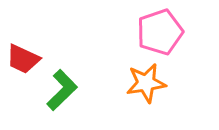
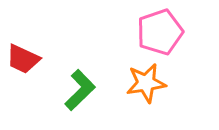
green L-shape: moved 18 px right
